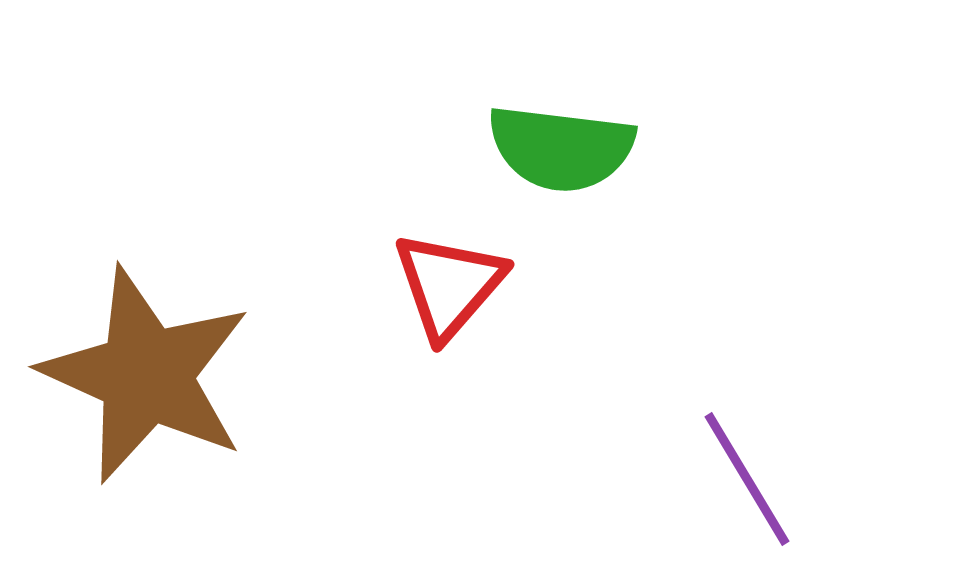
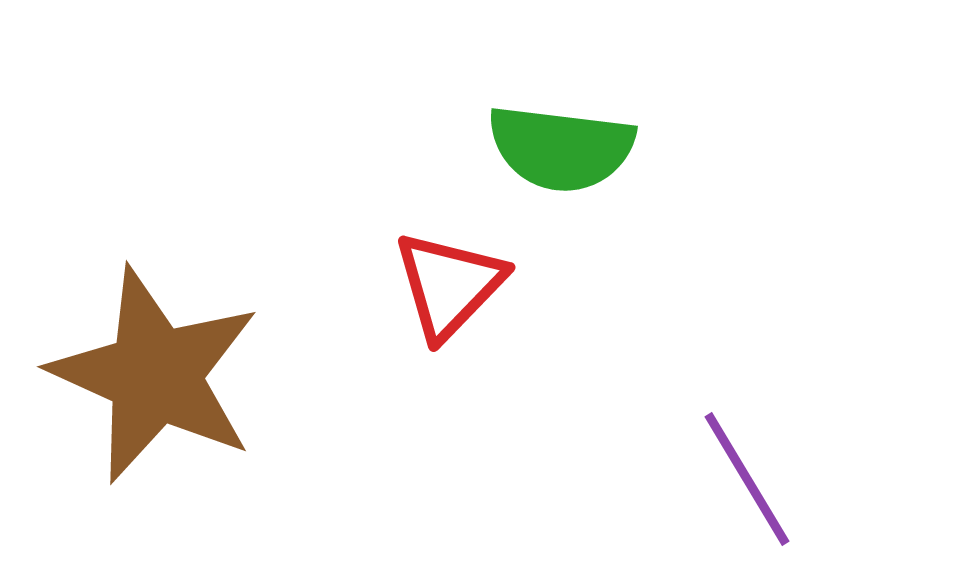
red triangle: rotated 3 degrees clockwise
brown star: moved 9 px right
